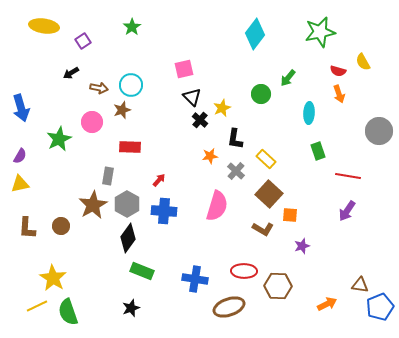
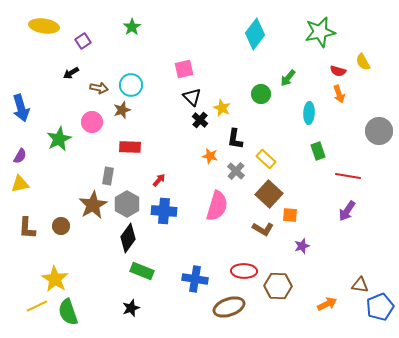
yellow star at (222, 108): rotated 24 degrees counterclockwise
orange star at (210, 156): rotated 21 degrees clockwise
yellow star at (53, 278): moved 2 px right, 1 px down
